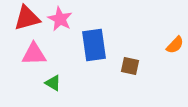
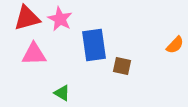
brown square: moved 8 px left
green triangle: moved 9 px right, 10 px down
